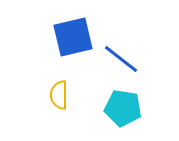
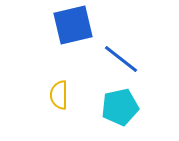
blue square: moved 12 px up
cyan pentagon: moved 3 px left, 1 px up; rotated 21 degrees counterclockwise
